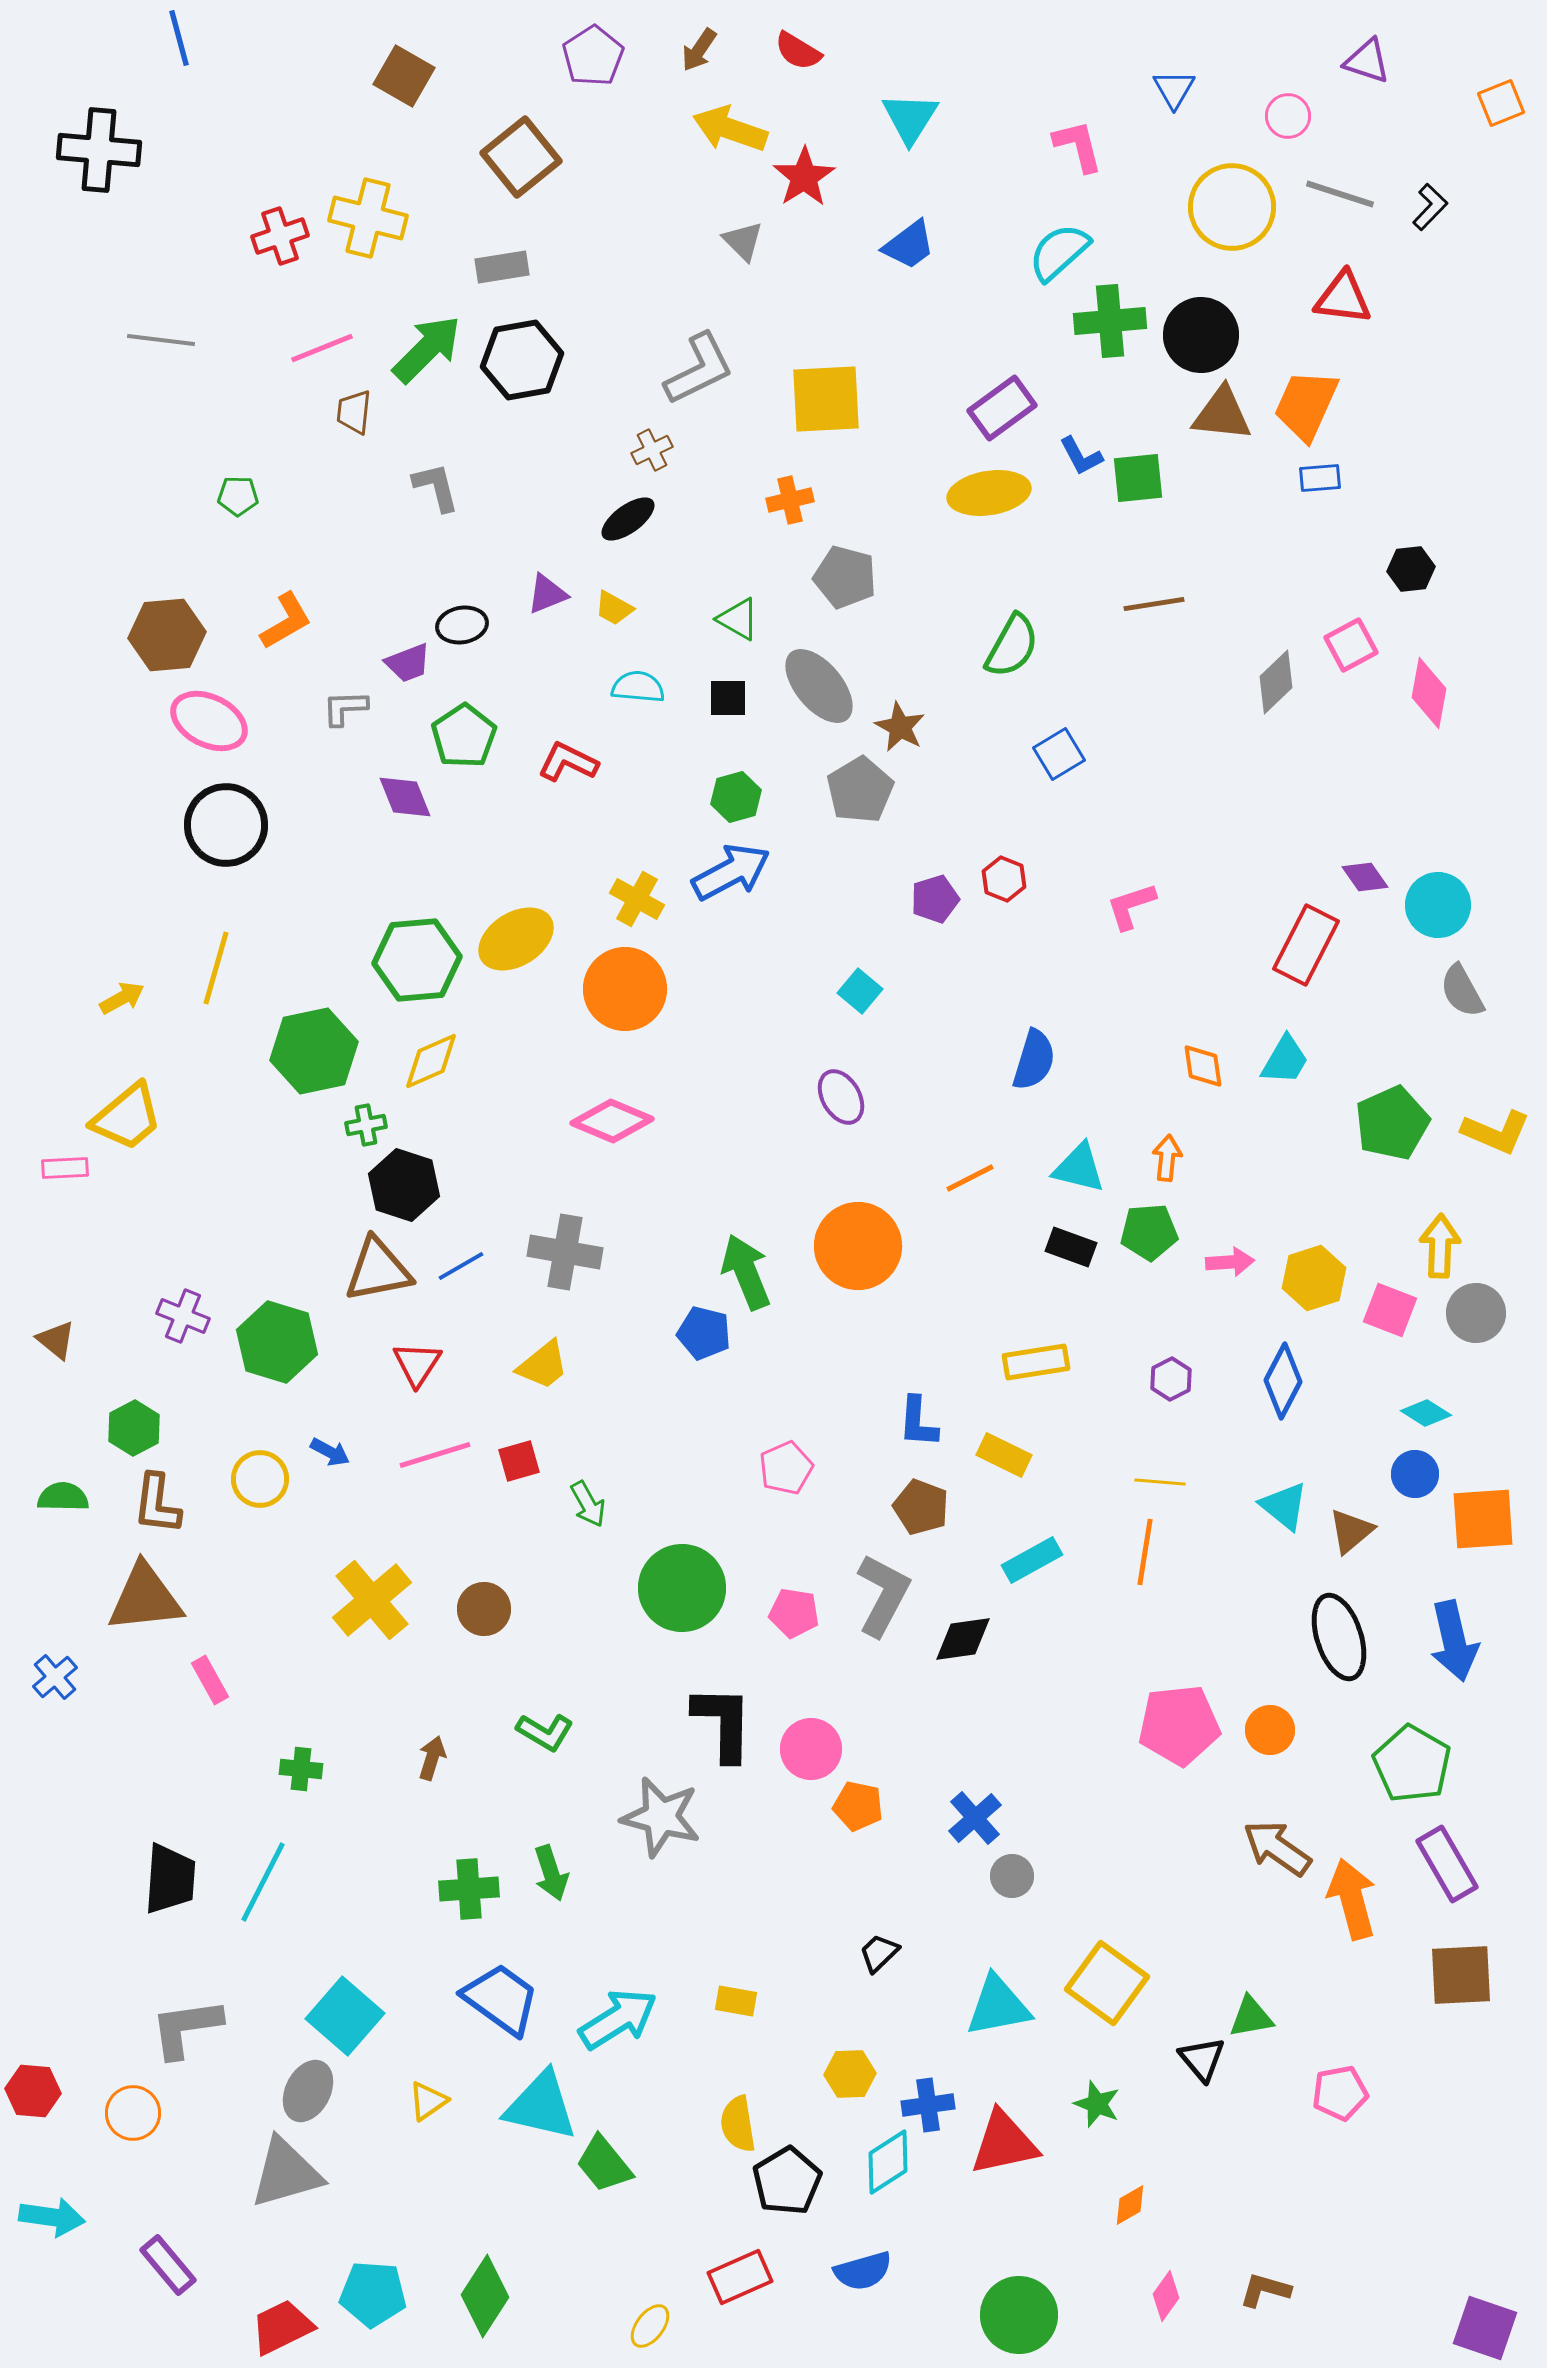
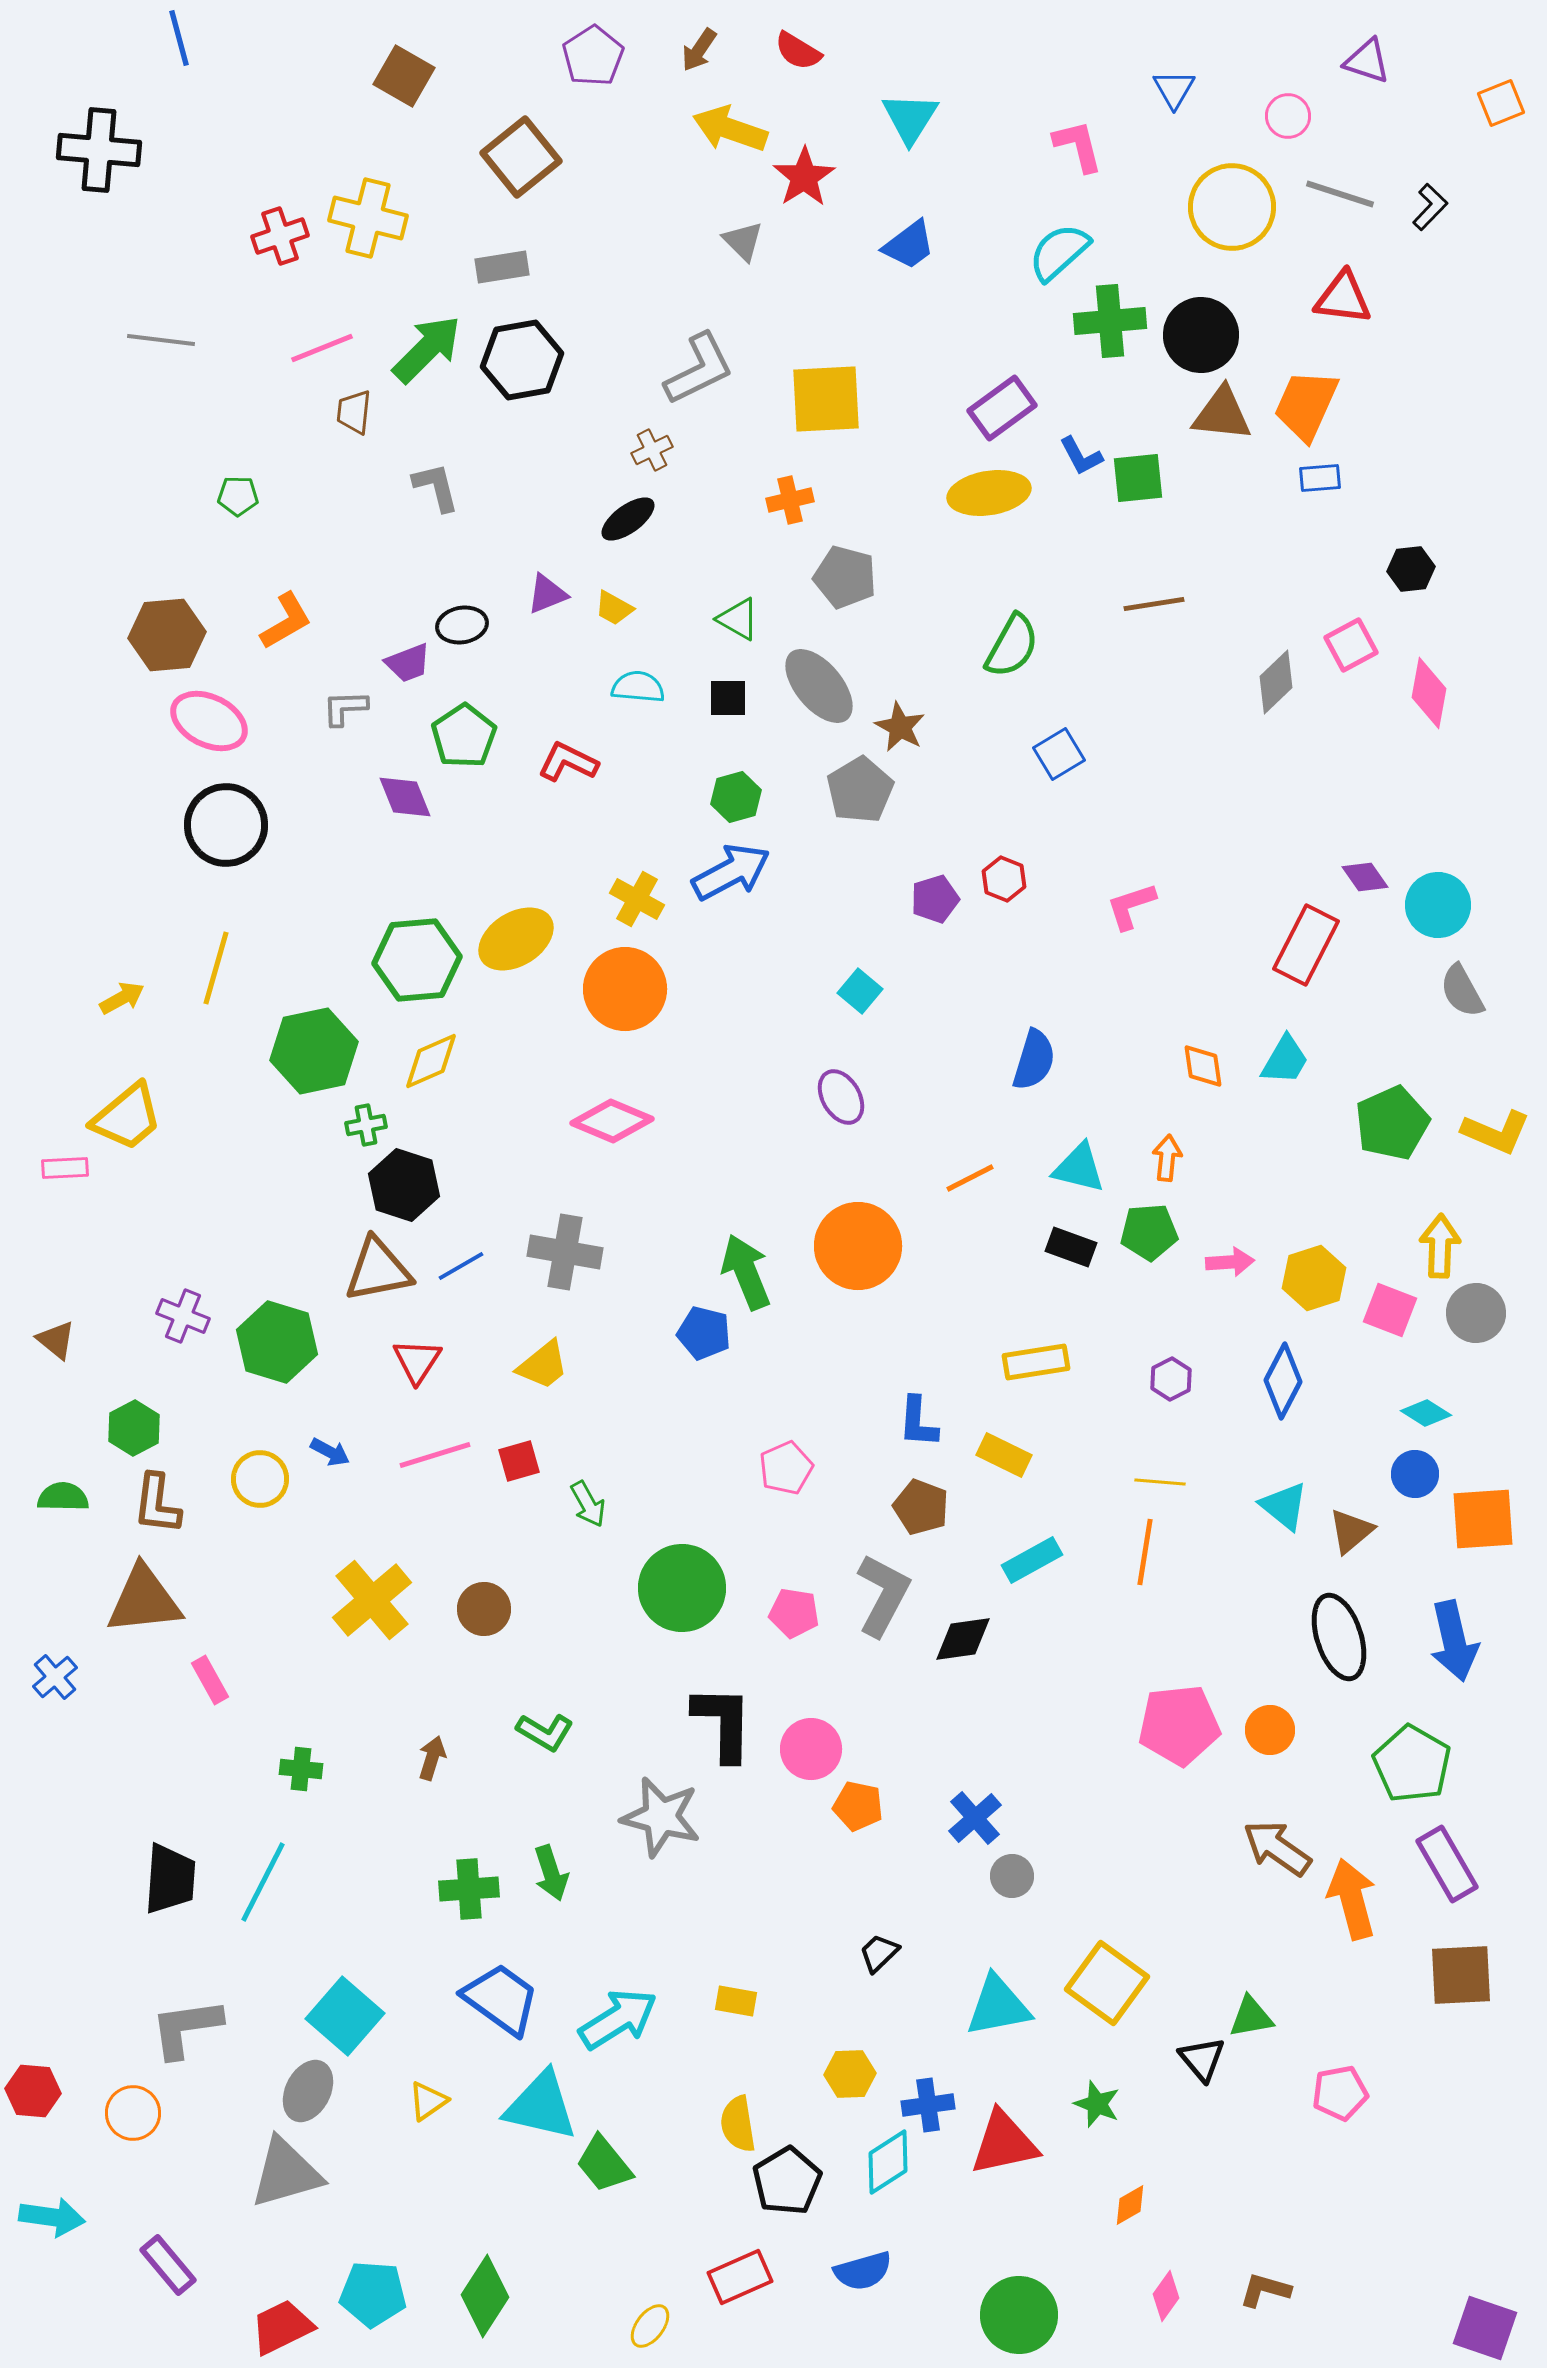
red triangle at (417, 1364): moved 3 px up
brown triangle at (145, 1598): moved 1 px left, 2 px down
